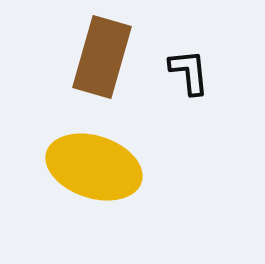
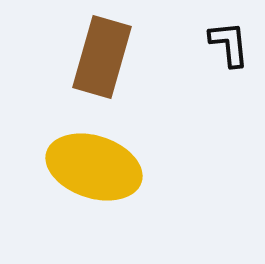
black L-shape: moved 40 px right, 28 px up
